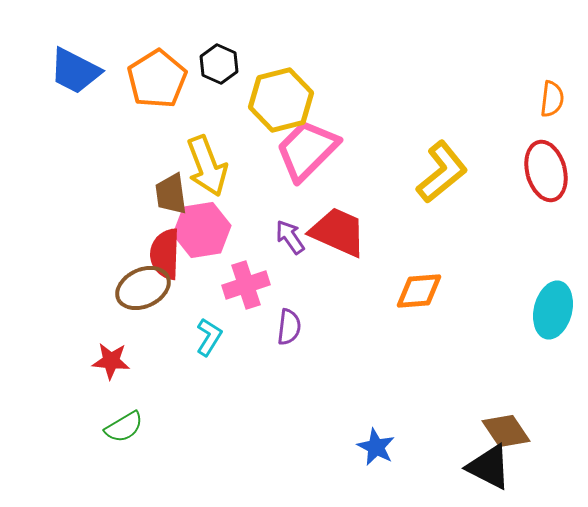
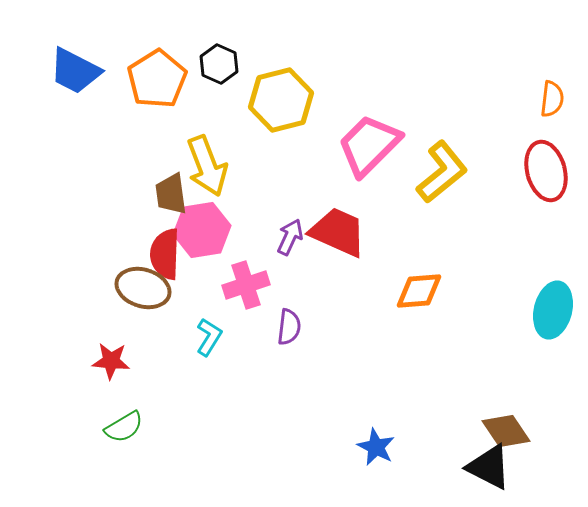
pink trapezoid: moved 62 px right, 5 px up
purple arrow: rotated 60 degrees clockwise
brown ellipse: rotated 42 degrees clockwise
